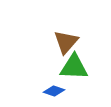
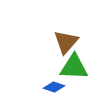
blue diamond: moved 4 px up
